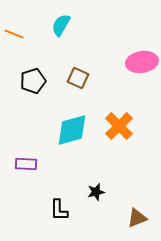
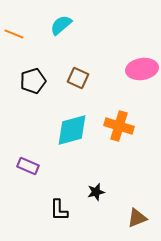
cyan semicircle: rotated 20 degrees clockwise
pink ellipse: moved 7 px down
orange cross: rotated 28 degrees counterclockwise
purple rectangle: moved 2 px right, 2 px down; rotated 20 degrees clockwise
